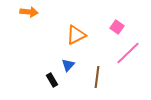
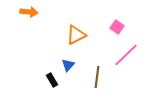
pink line: moved 2 px left, 2 px down
